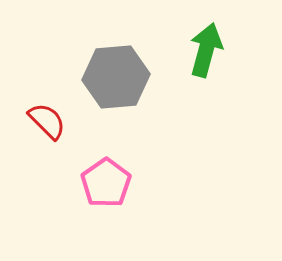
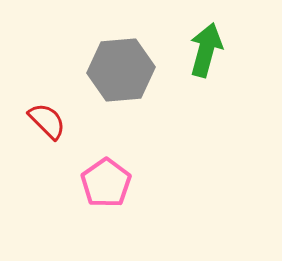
gray hexagon: moved 5 px right, 7 px up
